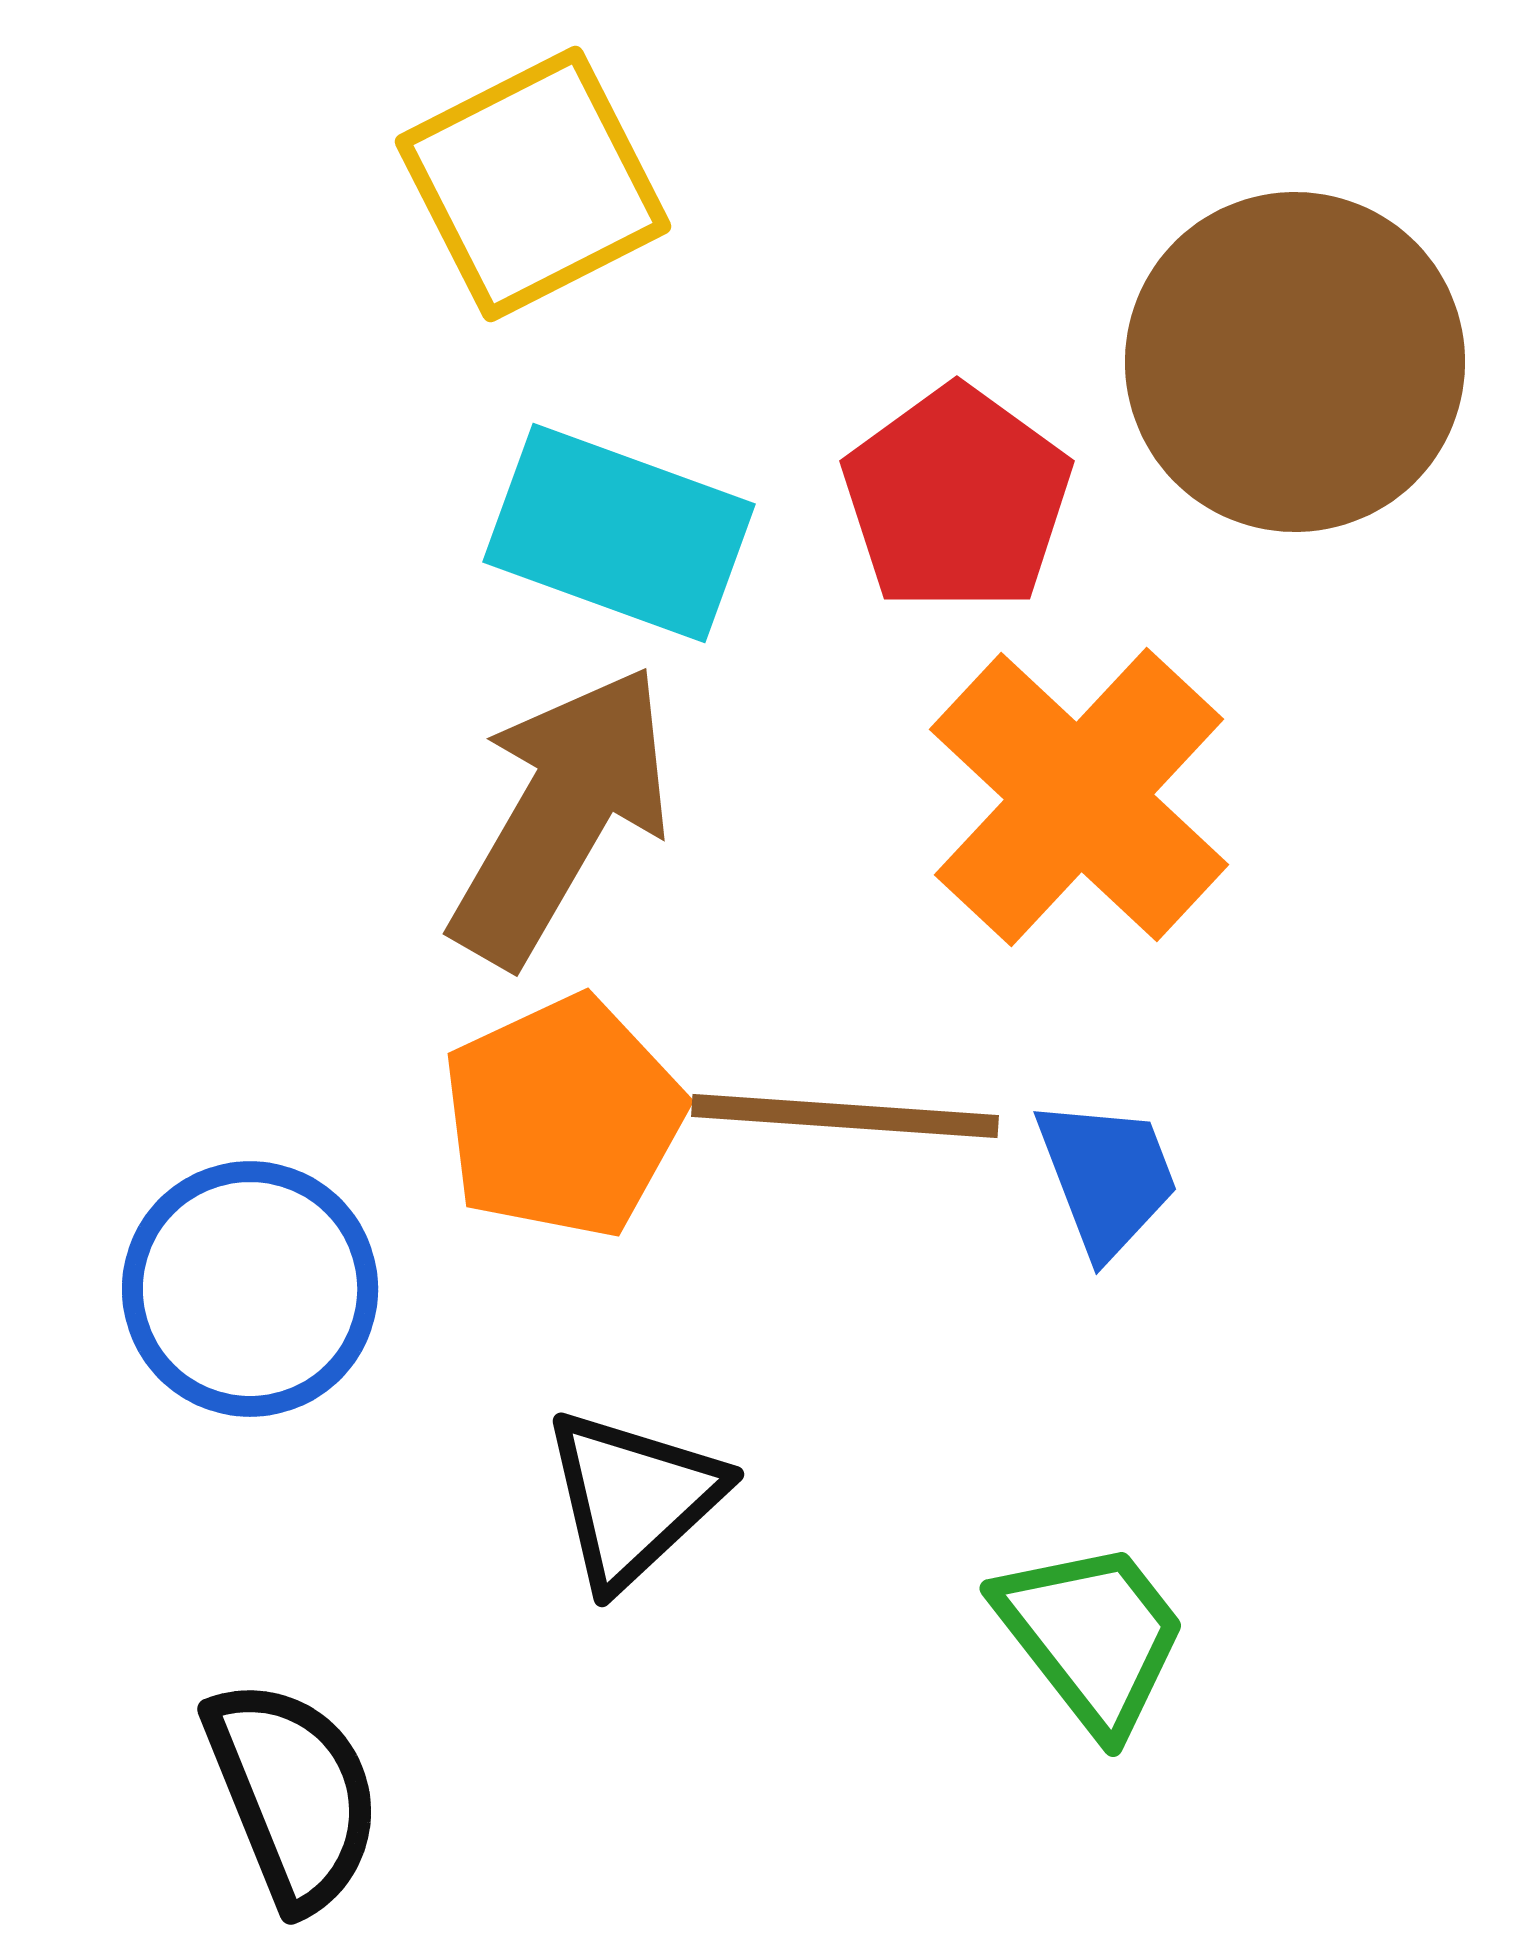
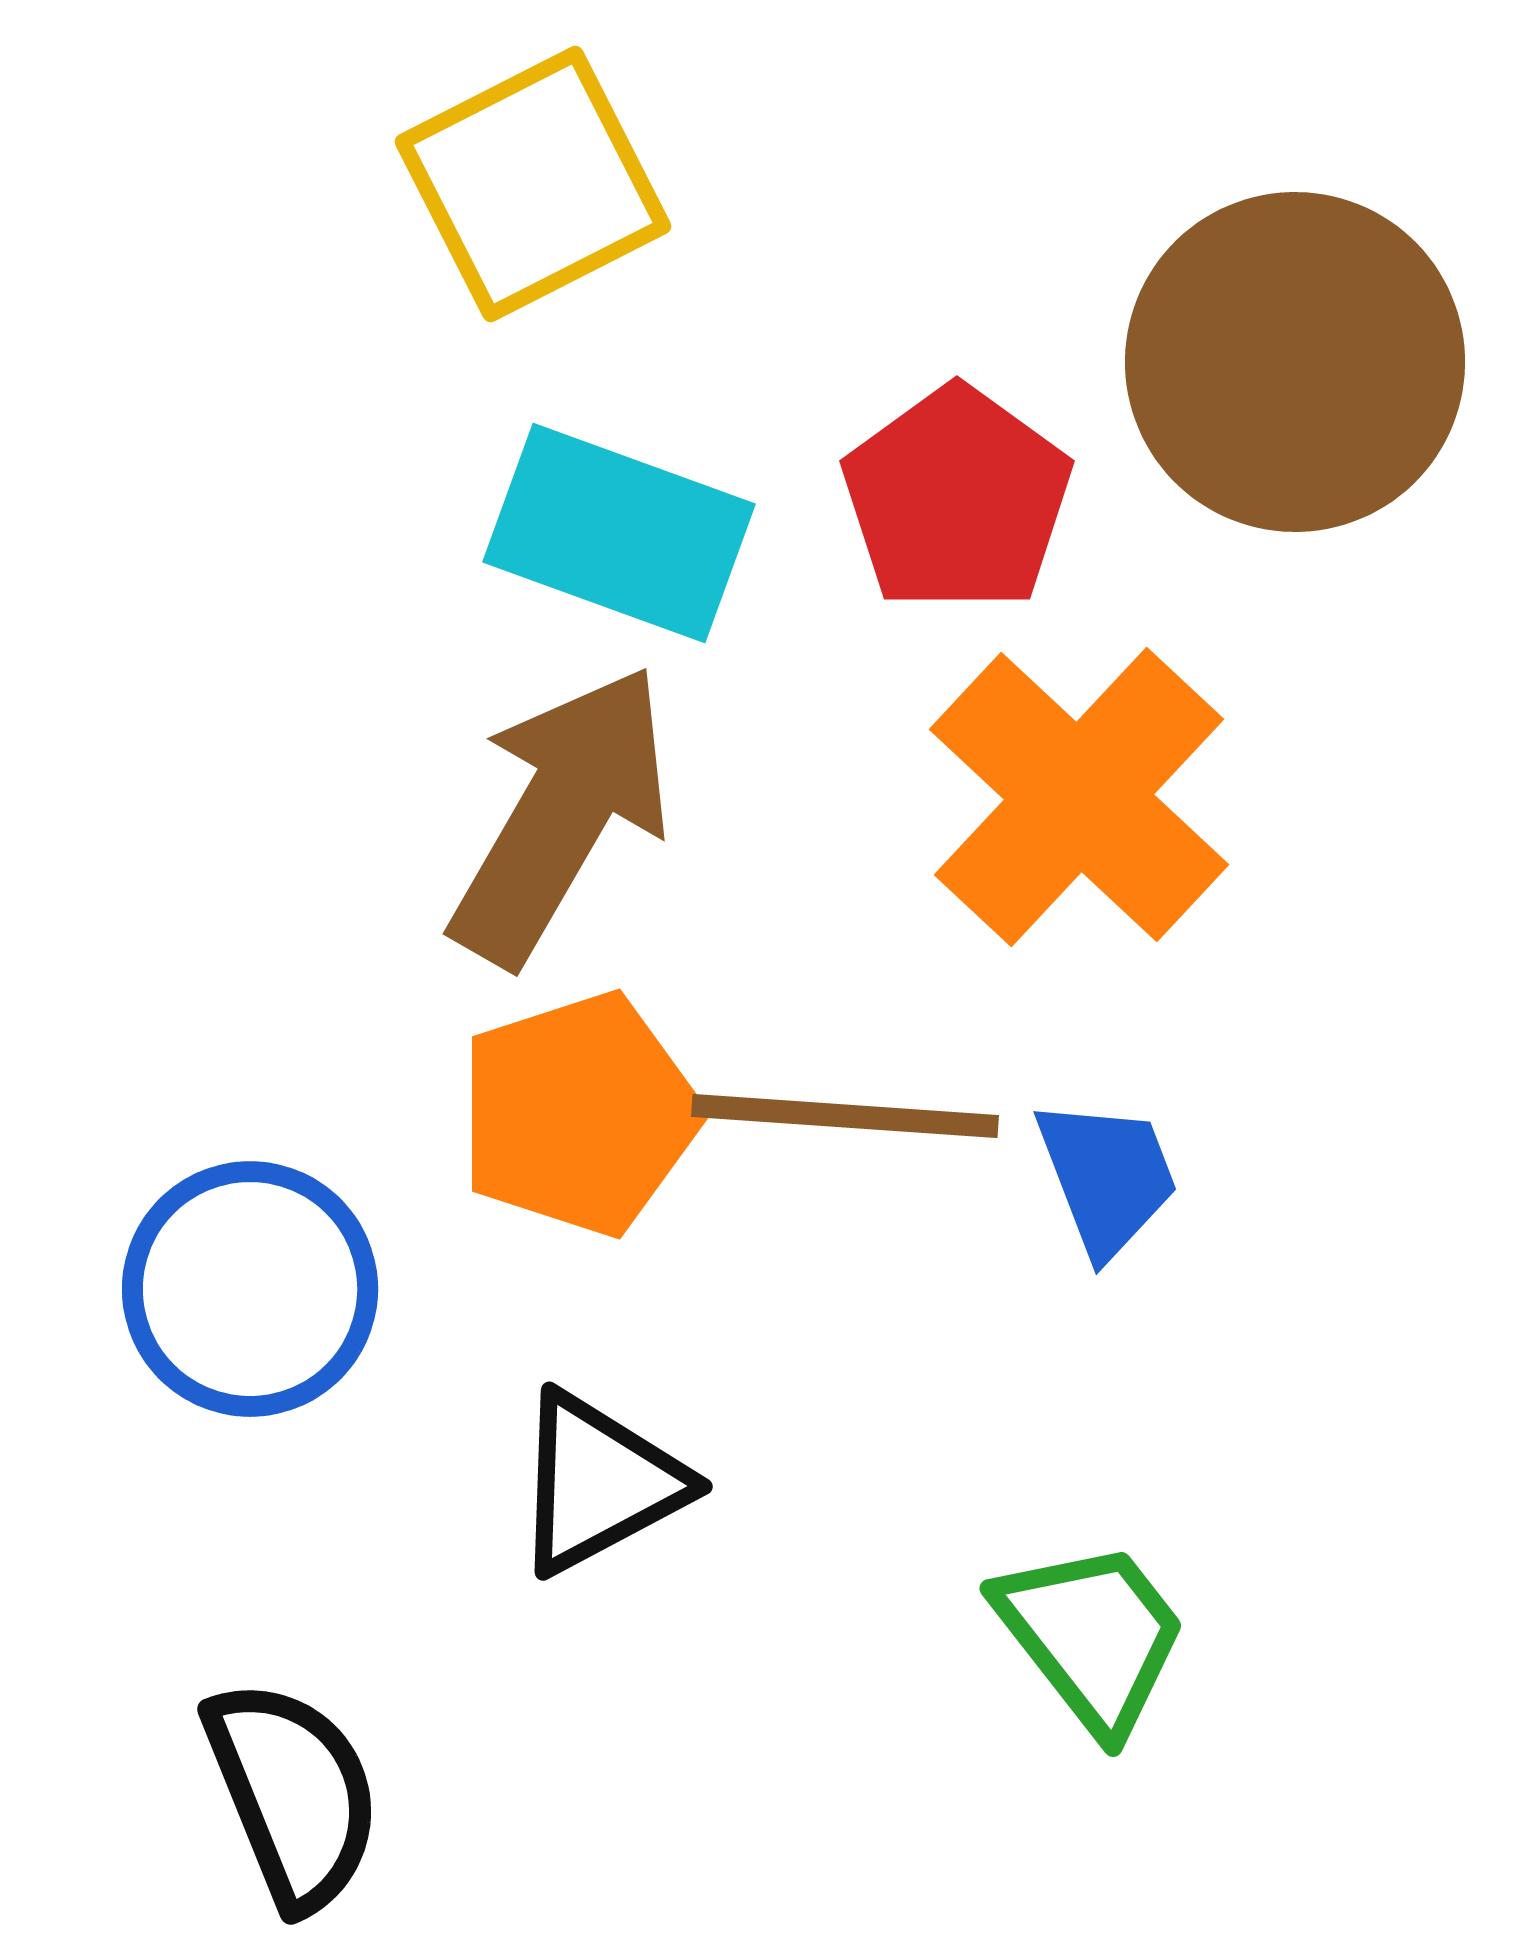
orange pentagon: moved 16 px right, 3 px up; rotated 7 degrees clockwise
black triangle: moved 34 px left, 15 px up; rotated 15 degrees clockwise
